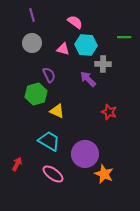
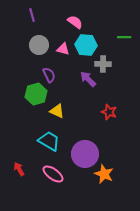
gray circle: moved 7 px right, 2 px down
red arrow: moved 2 px right, 5 px down; rotated 56 degrees counterclockwise
